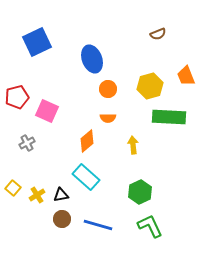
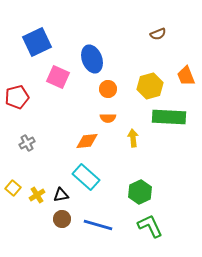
pink square: moved 11 px right, 34 px up
orange diamond: rotated 35 degrees clockwise
yellow arrow: moved 7 px up
